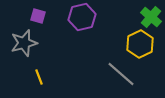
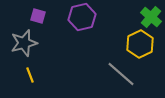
yellow line: moved 9 px left, 2 px up
